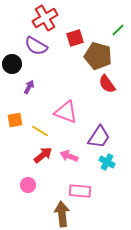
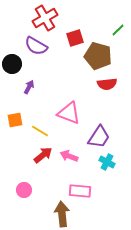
red semicircle: rotated 60 degrees counterclockwise
pink triangle: moved 3 px right, 1 px down
pink circle: moved 4 px left, 5 px down
